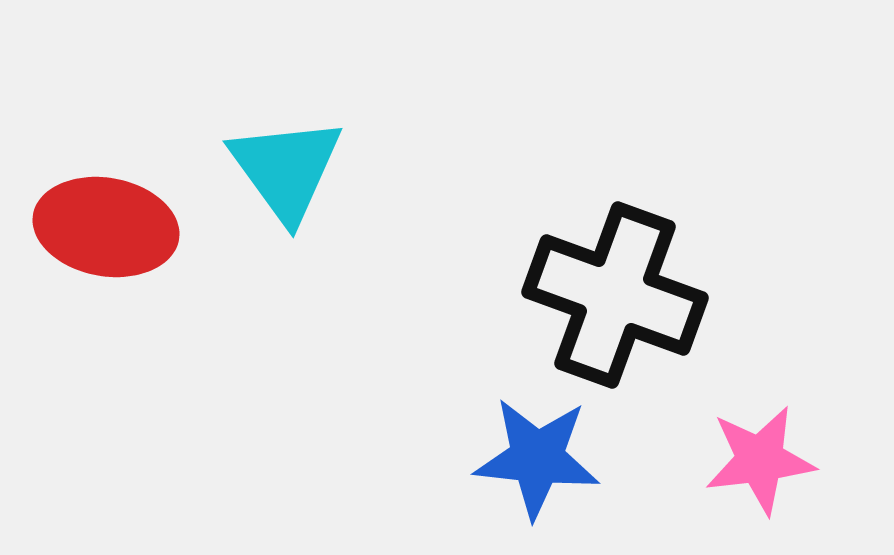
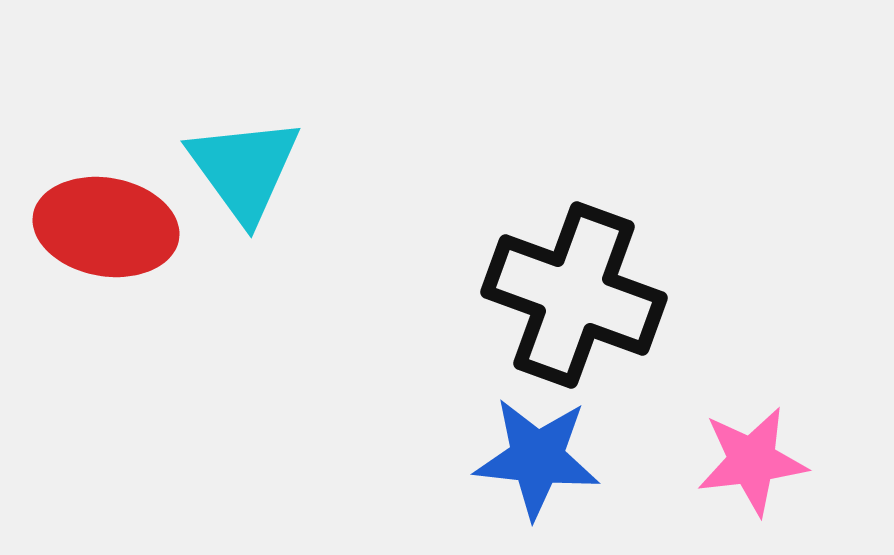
cyan triangle: moved 42 px left
black cross: moved 41 px left
pink star: moved 8 px left, 1 px down
